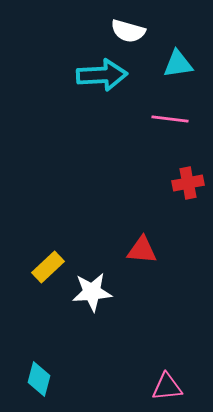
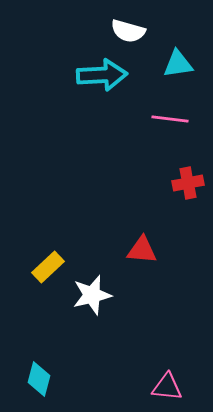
white star: moved 3 px down; rotated 9 degrees counterclockwise
pink triangle: rotated 12 degrees clockwise
